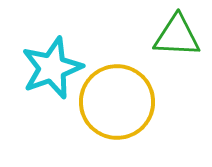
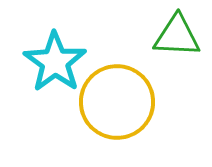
cyan star: moved 3 px right, 6 px up; rotated 16 degrees counterclockwise
